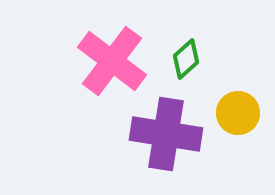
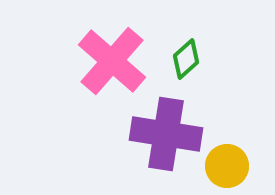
pink cross: rotated 4 degrees clockwise
yellow circle: moved 11 px left, 53 px down
